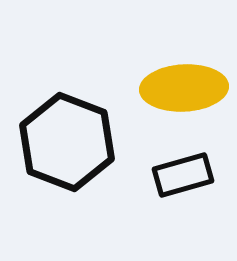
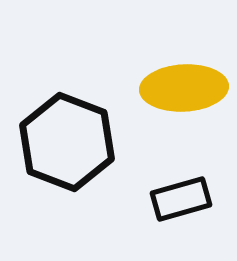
black rectangle: moved 2 px left, 24 px down
